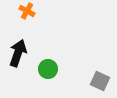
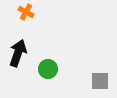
orange cross: moved 1 px left, 1 px down
gray square: rotated 24 degrees counterclockwise
